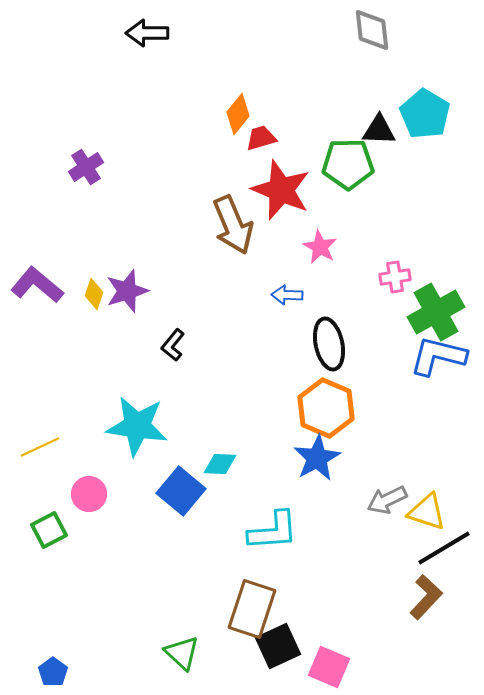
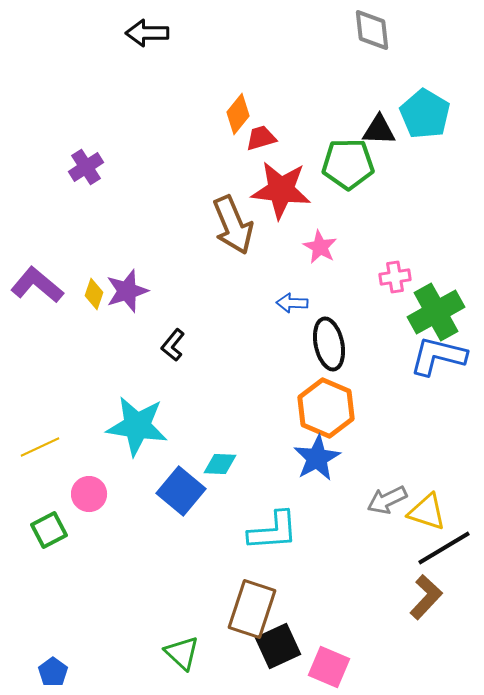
red star: rotated 16 degrees counterclockwise
blue arrow: moved 5 px right, 8 px down
